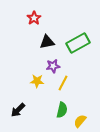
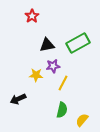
red star: moved 2 px left, 2 px up
black triangle: moved 3 px down
yellow star: moved 1 px left, 6 px up
black arrow: moved 11 px up; rotated 21 degrees clockwise
yellow semicircle: moved 2 px right, 1 px up
